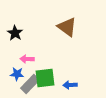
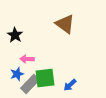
brown triangle: moved 2 px left, 3 px up
black star: moved 2 px down
blue star: rotated 24 degrees counterclockwise
blue arrow: rotated 40 degrees counterclockwise
